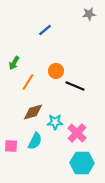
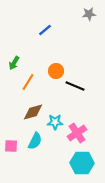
pink cross: rotated 12 degrees clockwise
